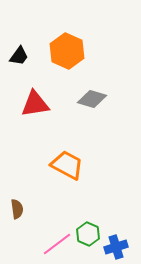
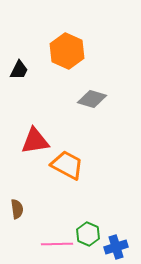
black trapezoid: moved 14 px down; rotated 10 degrees counterclockwise
red triangle: moved 37 px down
pink line: rotated 36 degrees clockwise
